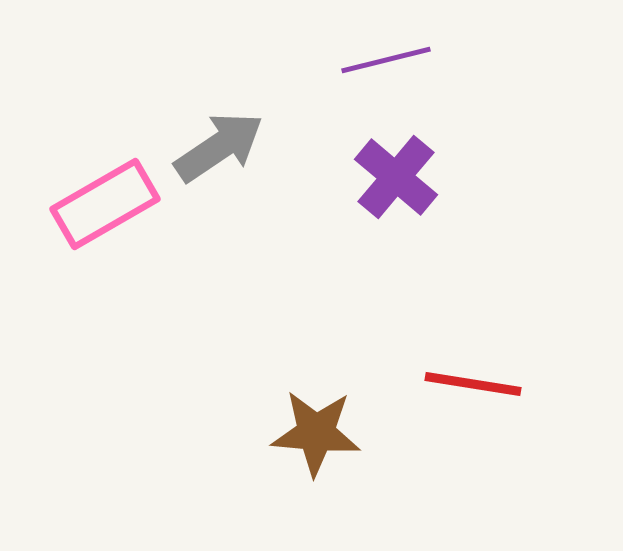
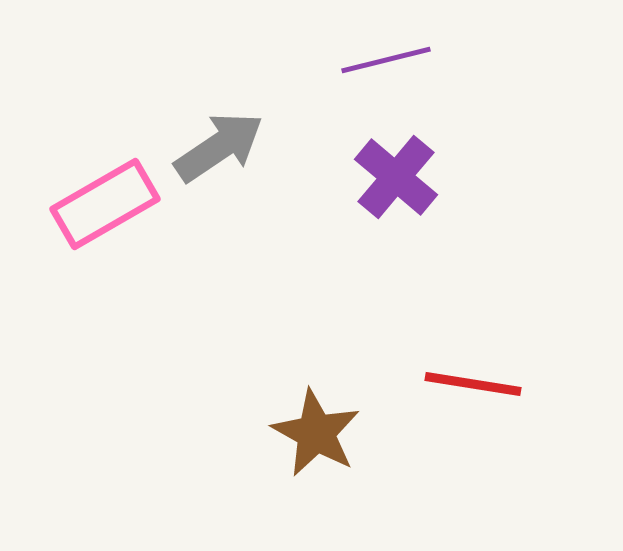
brown star: rotated 24 degrees clockwise
